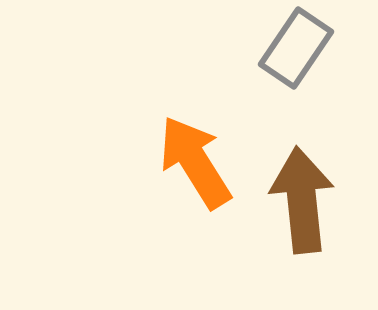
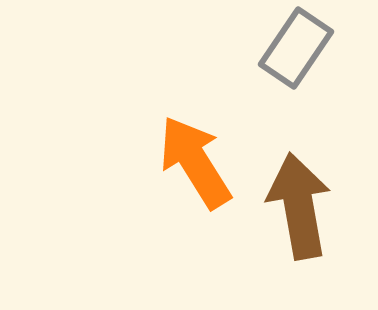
brown arrow: moved 3 px left, 6 px down; rotated 4 degrees counterclockwise
